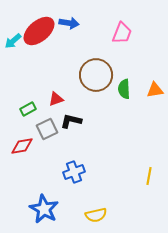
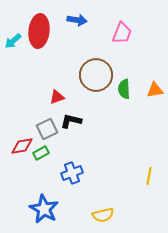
blue arrow: moved 8 px right, 3 px up
red ellipse: rotated 44 degrees counterclockwise
red triangle: moved 1 px right, 2 px up
green rectangle: moved 13 px right, 44 px down
blue cross: moved 2 px left, 1 px down
yellow semicircle: moved 7 px right
